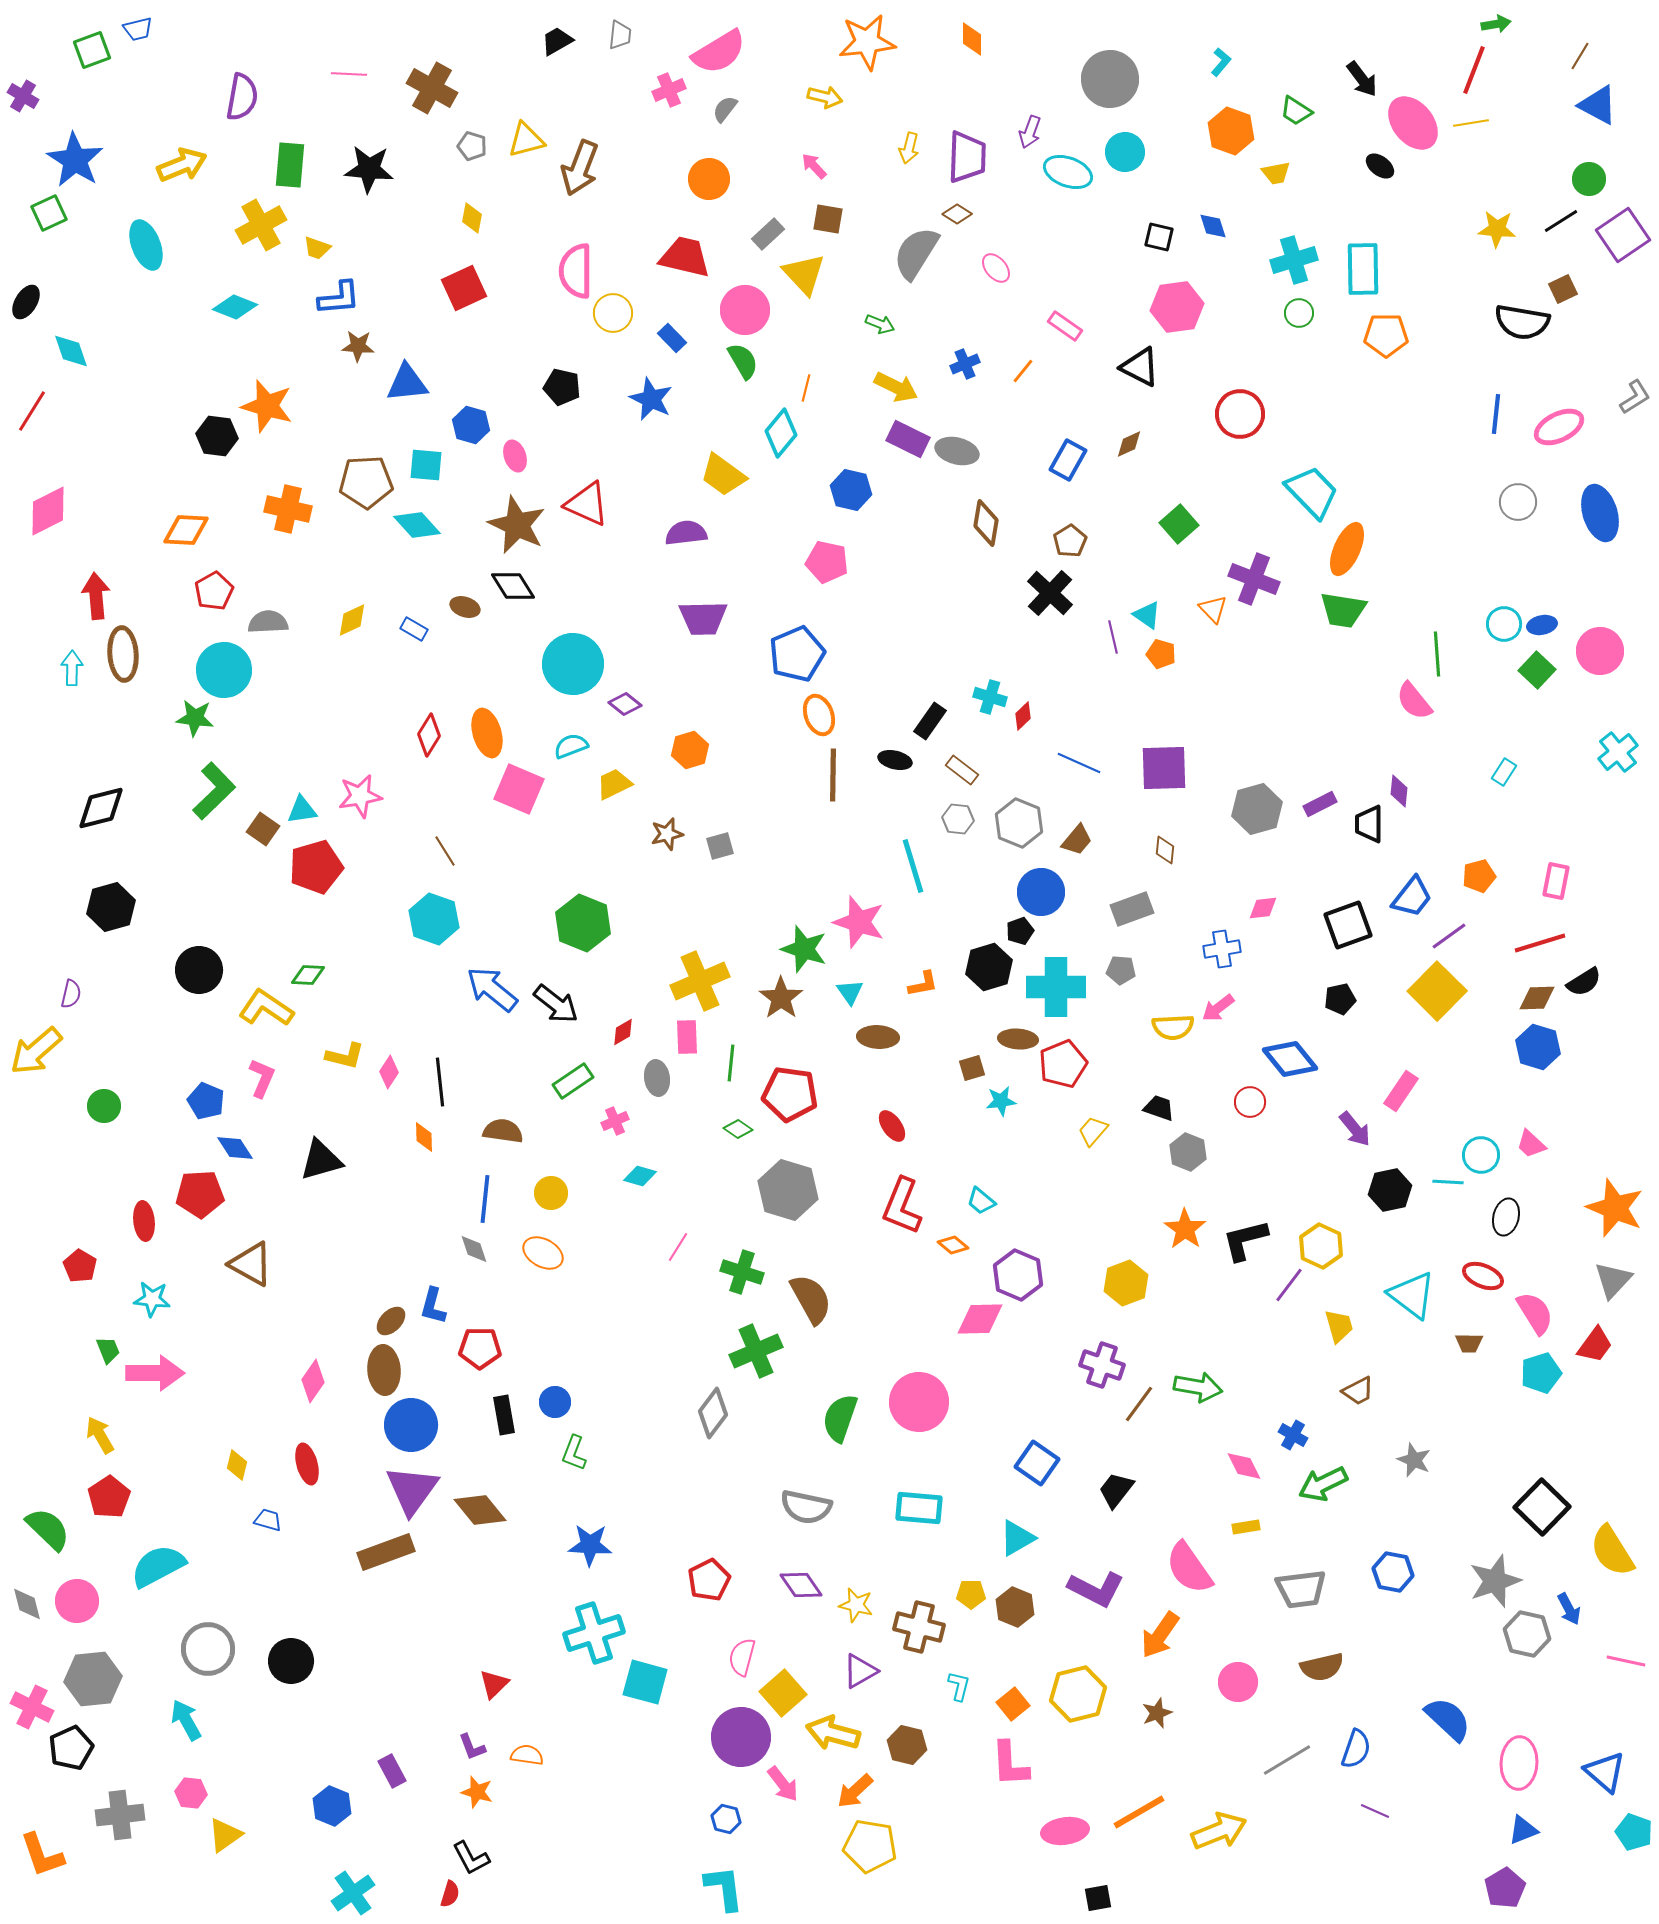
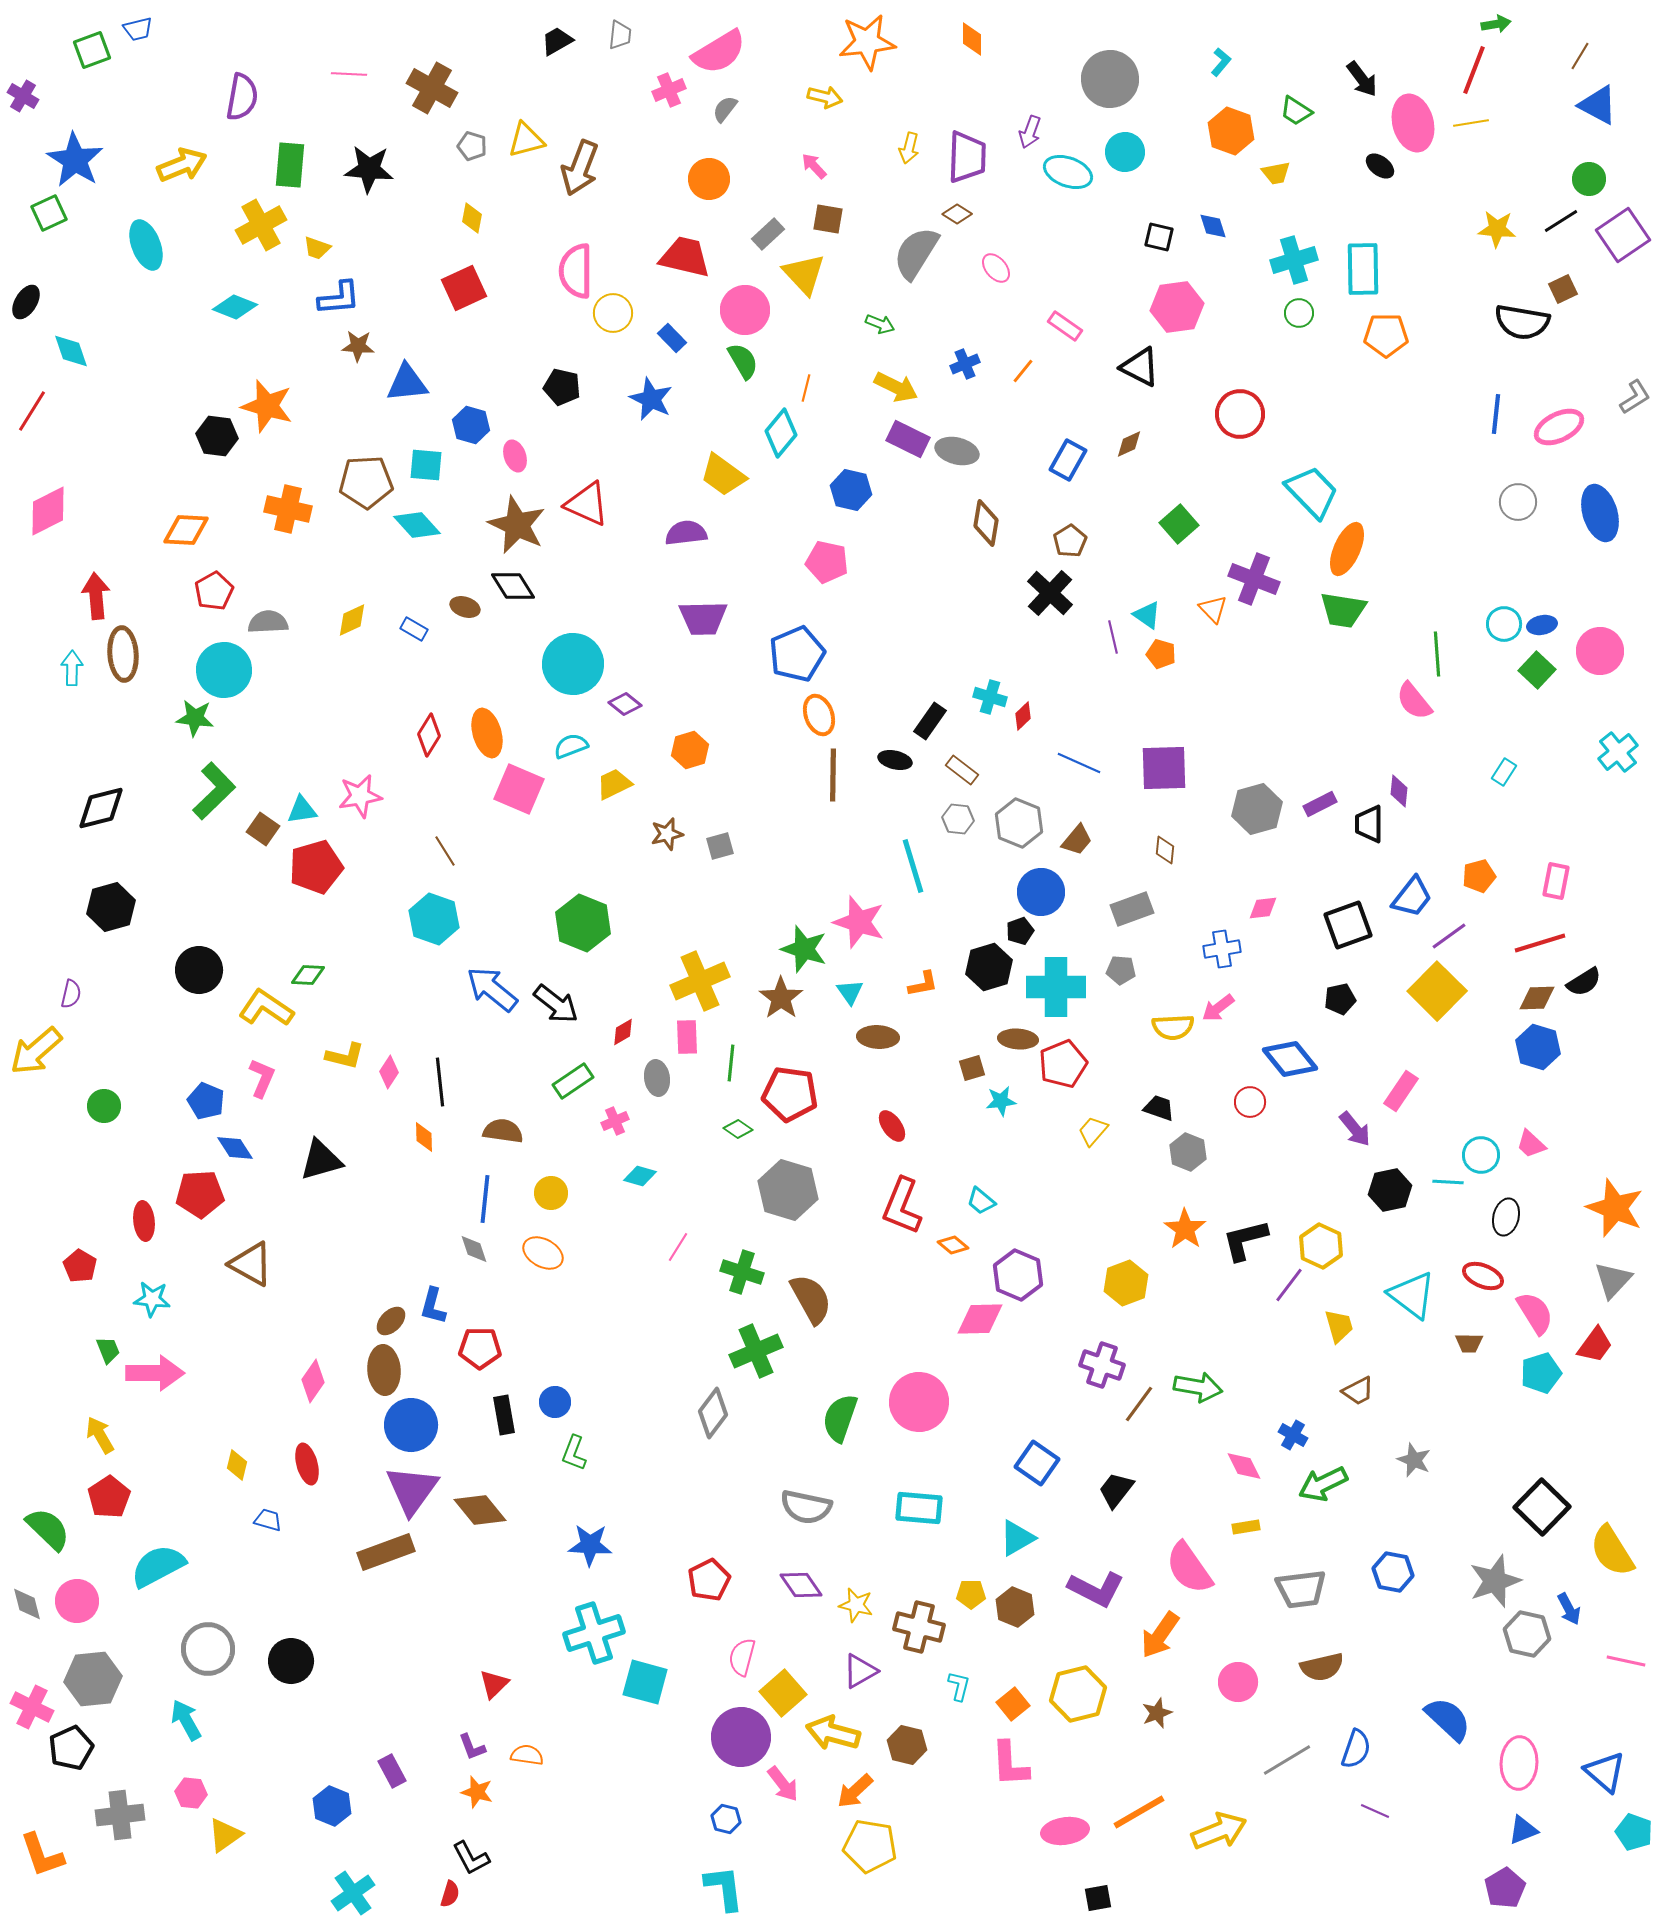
pink ellipse at (1413, 123): rotated 24 degrees clockwise
